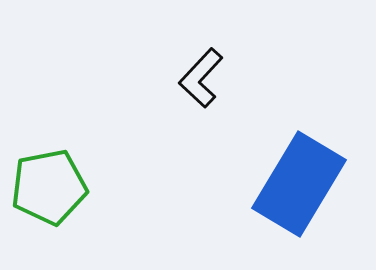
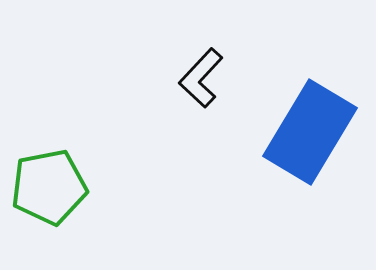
blue rectangle: moved 11 px right, 52 px up
